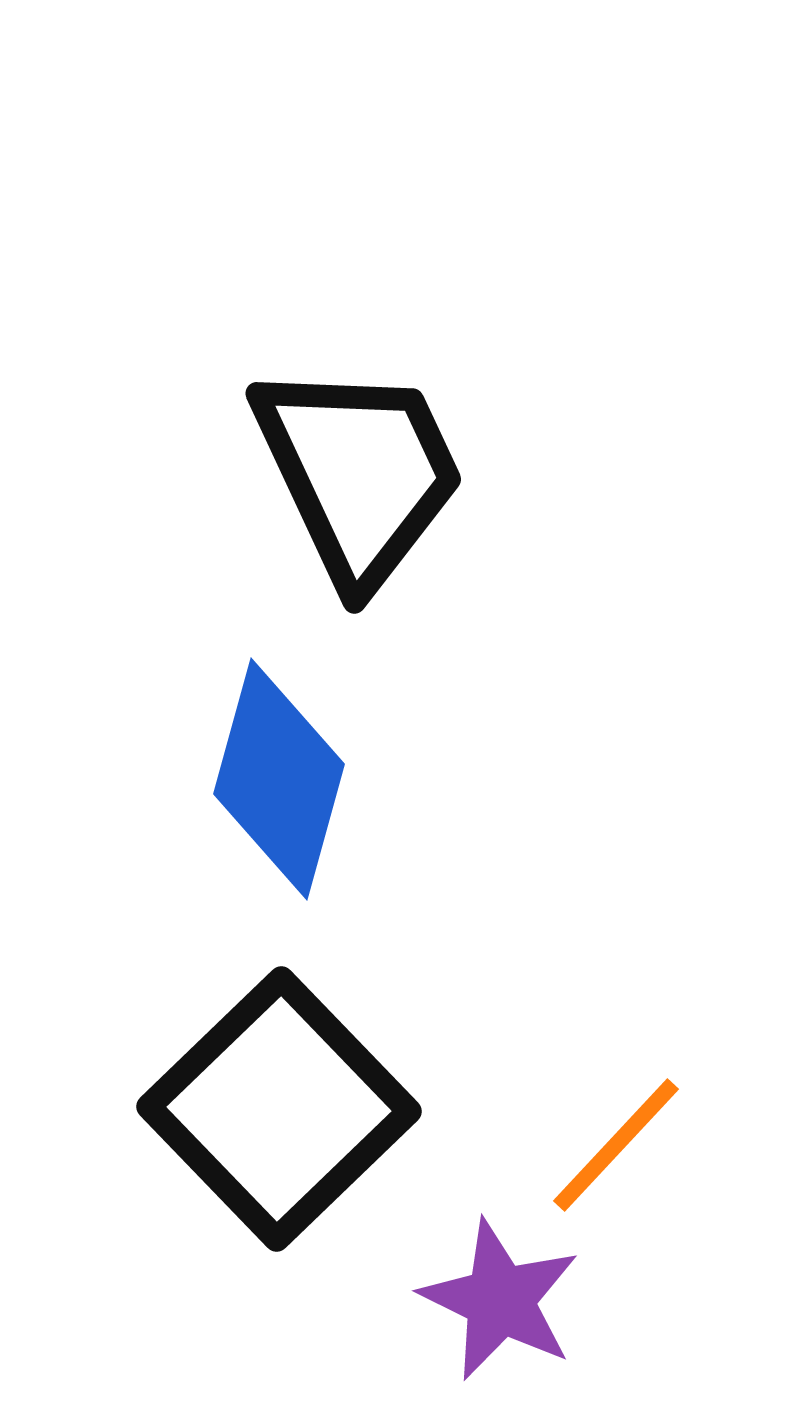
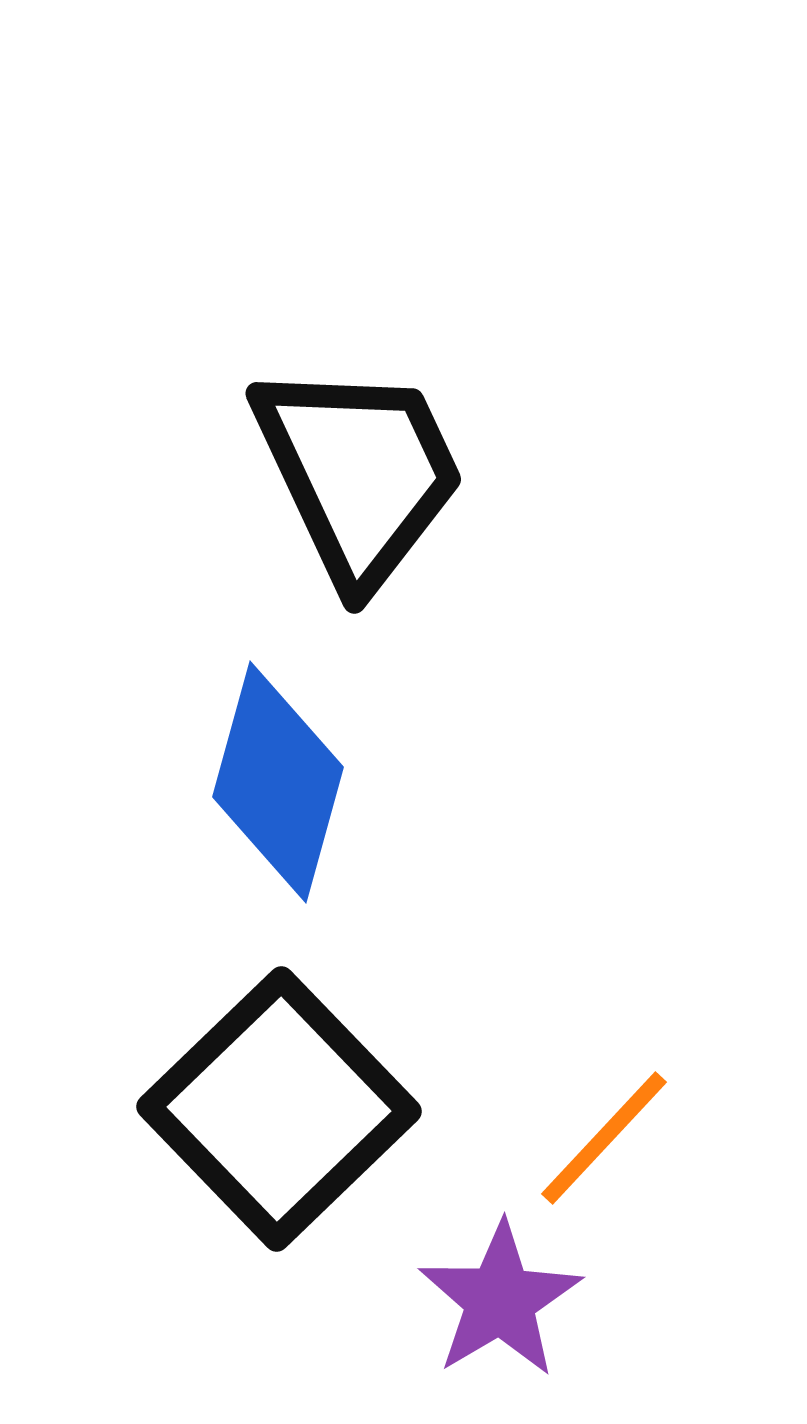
blue diamond: moved 1 px left, 3 px down
orange line: moved 12 px left, 7 px up
purple star: rotated 15 degrees clockwise
